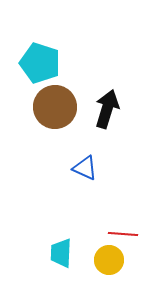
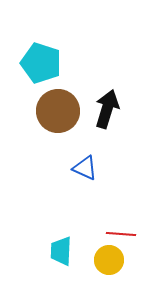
cyan pentagon: moved 1 px right
brown circle: moved 3 px right, 4 px down
red line: moved 2 px left
cyan trapezoid: moved 2 px up
